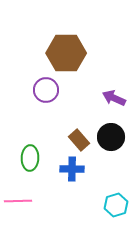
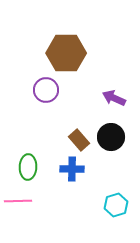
green ellipse: moved 2 px left, 9 px down
